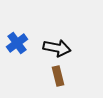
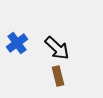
black arrow: rotated 32 degrees clockwise
